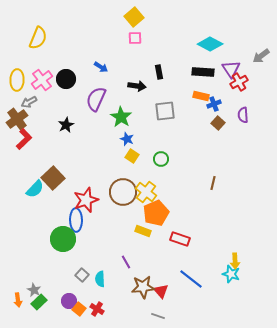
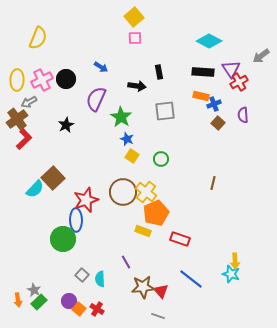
cyan diamond at (210, 44): moved 1 px left, 3 px up
pink cross at (42, 80): rotated 10 degrees clockwise
